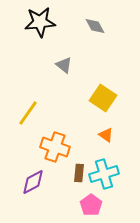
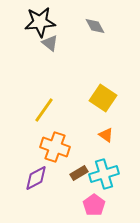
gray triangle: moved 14 px left, 22 px up
yellow line: moved 16 px right, 3 px up
brown rectangle: rotated 54 degrees clockwise
purple diamond: moved 3 px right, 4 px up
pink pentagon: moved 3 px right
